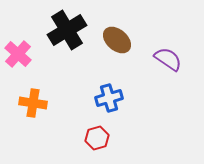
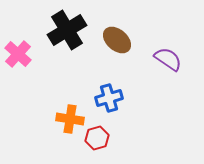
orange cross: moved 37 px right, 16 px down
